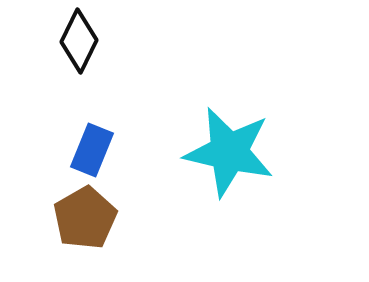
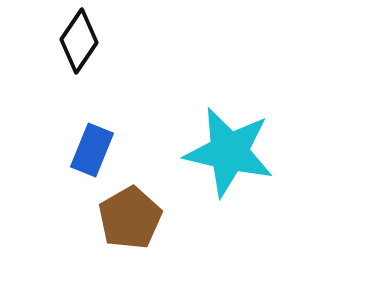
black diamond: rotated 8 degrees clockwise
brown pentagon: moved 45 px right
